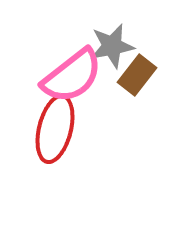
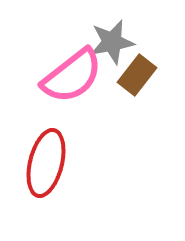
gray star: moved 4 px up
red ellipse: moved 9 px left, 34 px down
